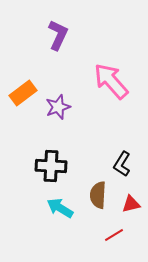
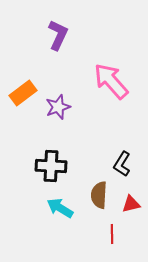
brown semicircle: moved 1 px right
red line: moved 2 px left, 1 px up; rotated 60 degrees counterclockwise
